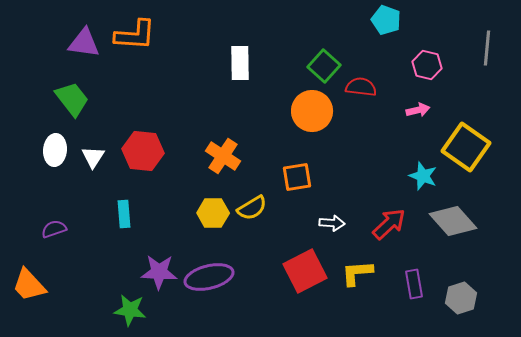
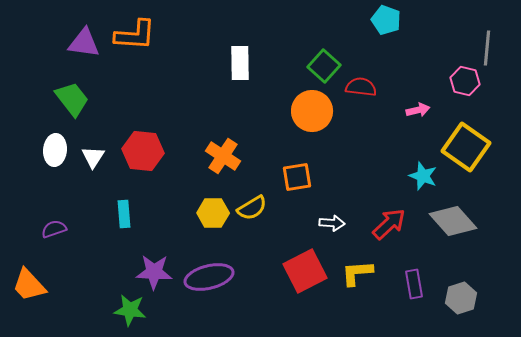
pink hexagon: moved 38 px right, 16 px down
purple star: moved 5 px left
